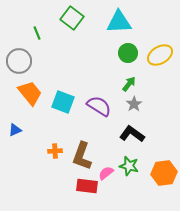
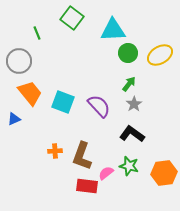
cyan triangle: moved 6 px left, 8 px down
purple semicircle: rotated 15 degrees clockwise
blue triangle: moved 1 px left, 11 px up
